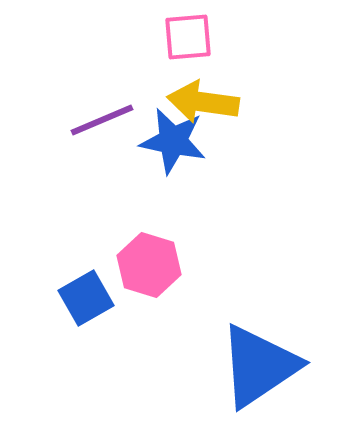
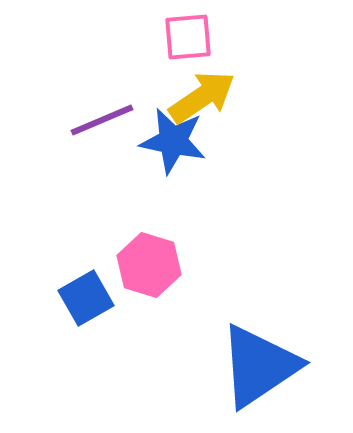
yellow arrow: moved 1 px left, 5 px up; rotated 138 degrees clockwise
